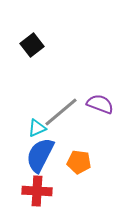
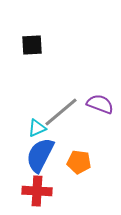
black square: rotated 35 degrees clockwise
